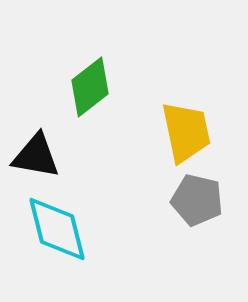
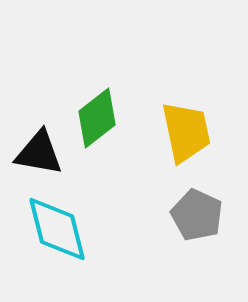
green diamond: moved 7 px right, 31 px down
black triangle: moved 3 px right, 3 px up
gray pentagon: moved 15 px down; rotated 12 degrees clockwise
